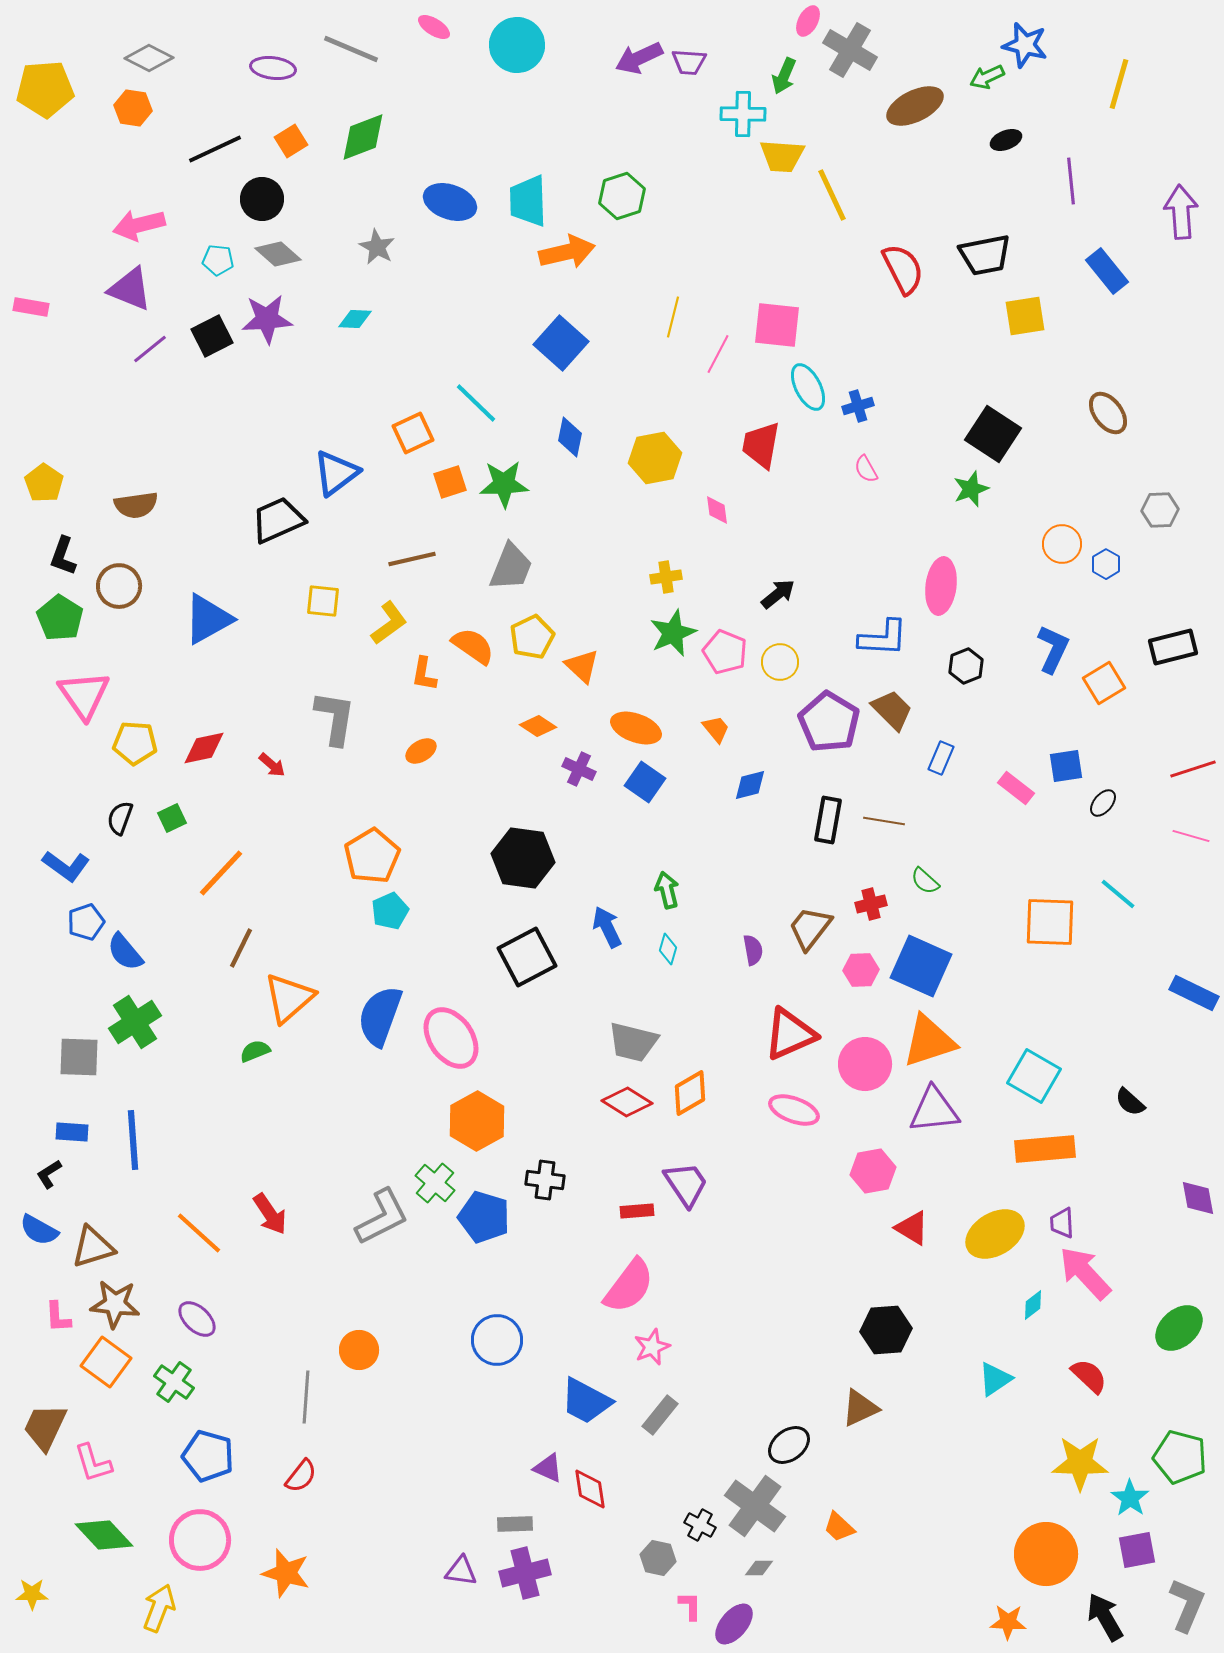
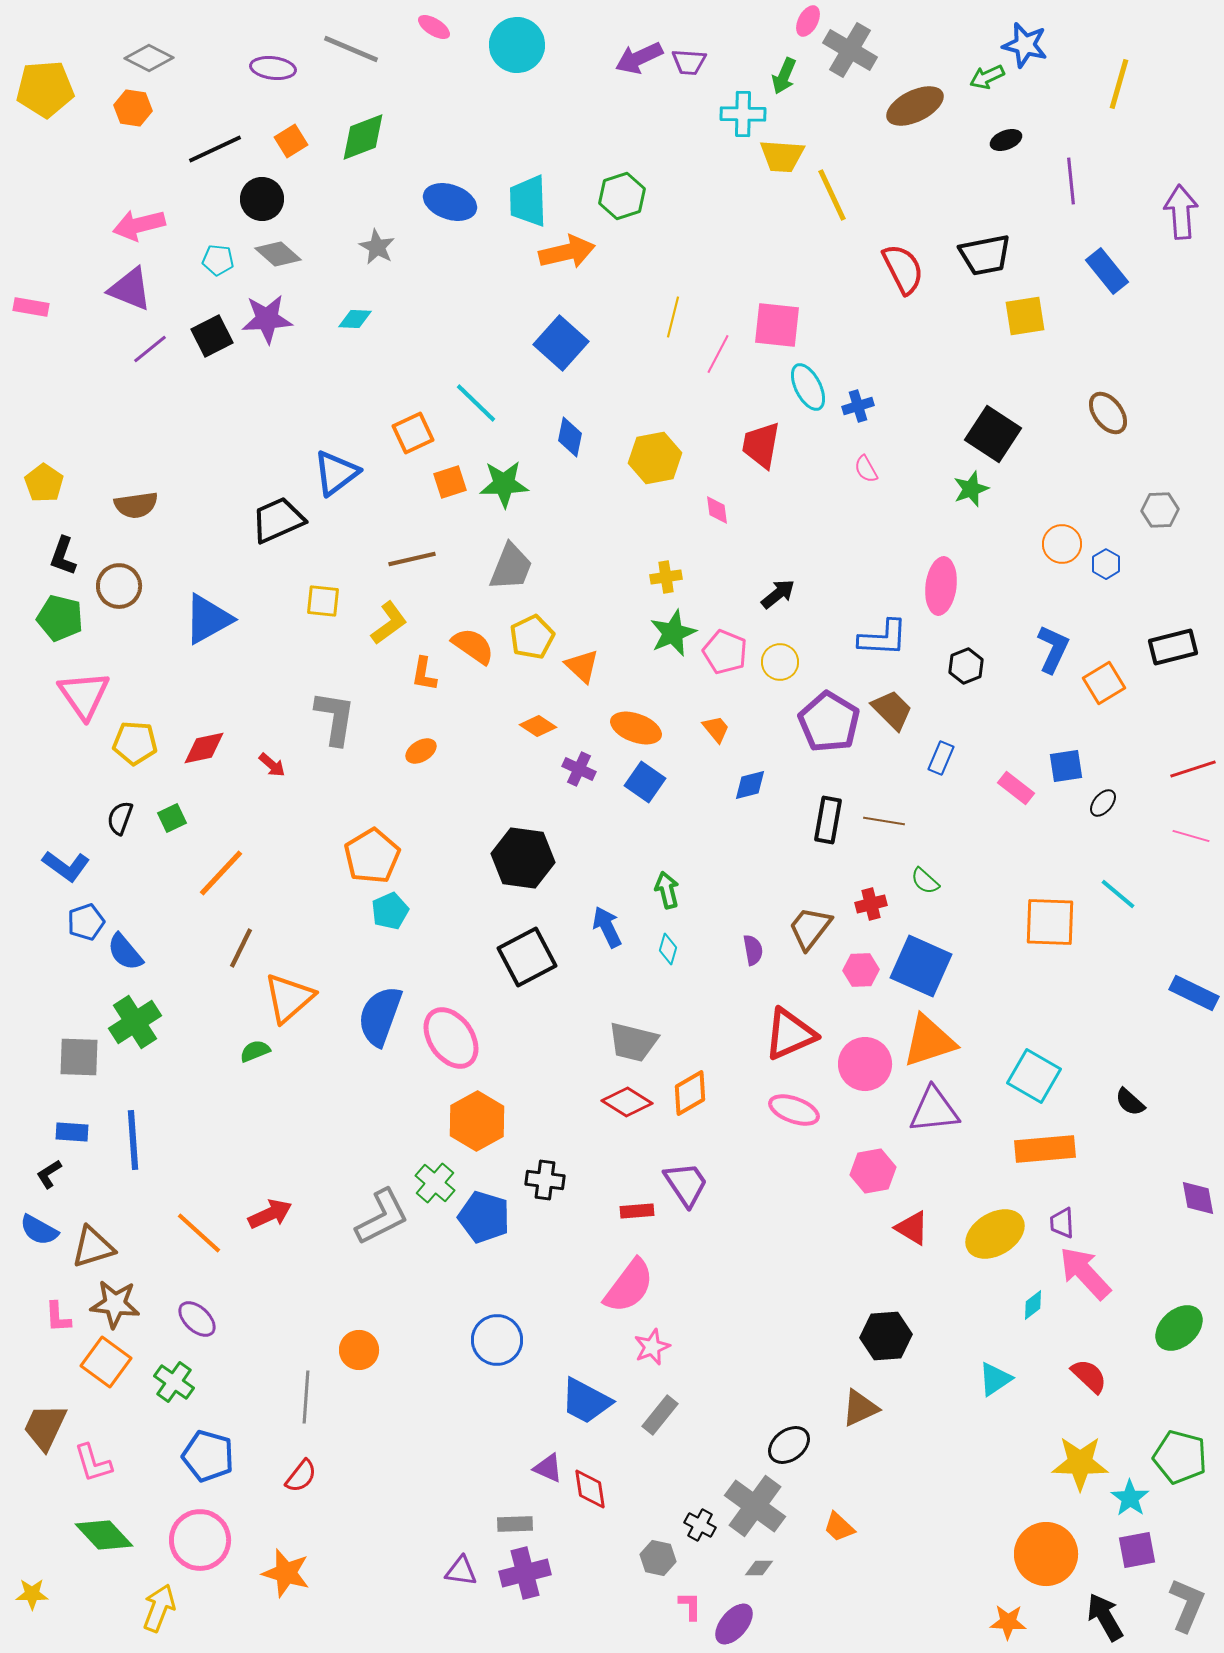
green pentagon at (60, 618): rotated 18 degrees counterclockwise
red arrow at (270, 1214): rotated 81 degrees counterclockwise
black hexagon at (886, 1330): moved 6 px down
